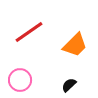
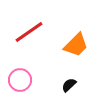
orange trapezoid: moved 1 px right
